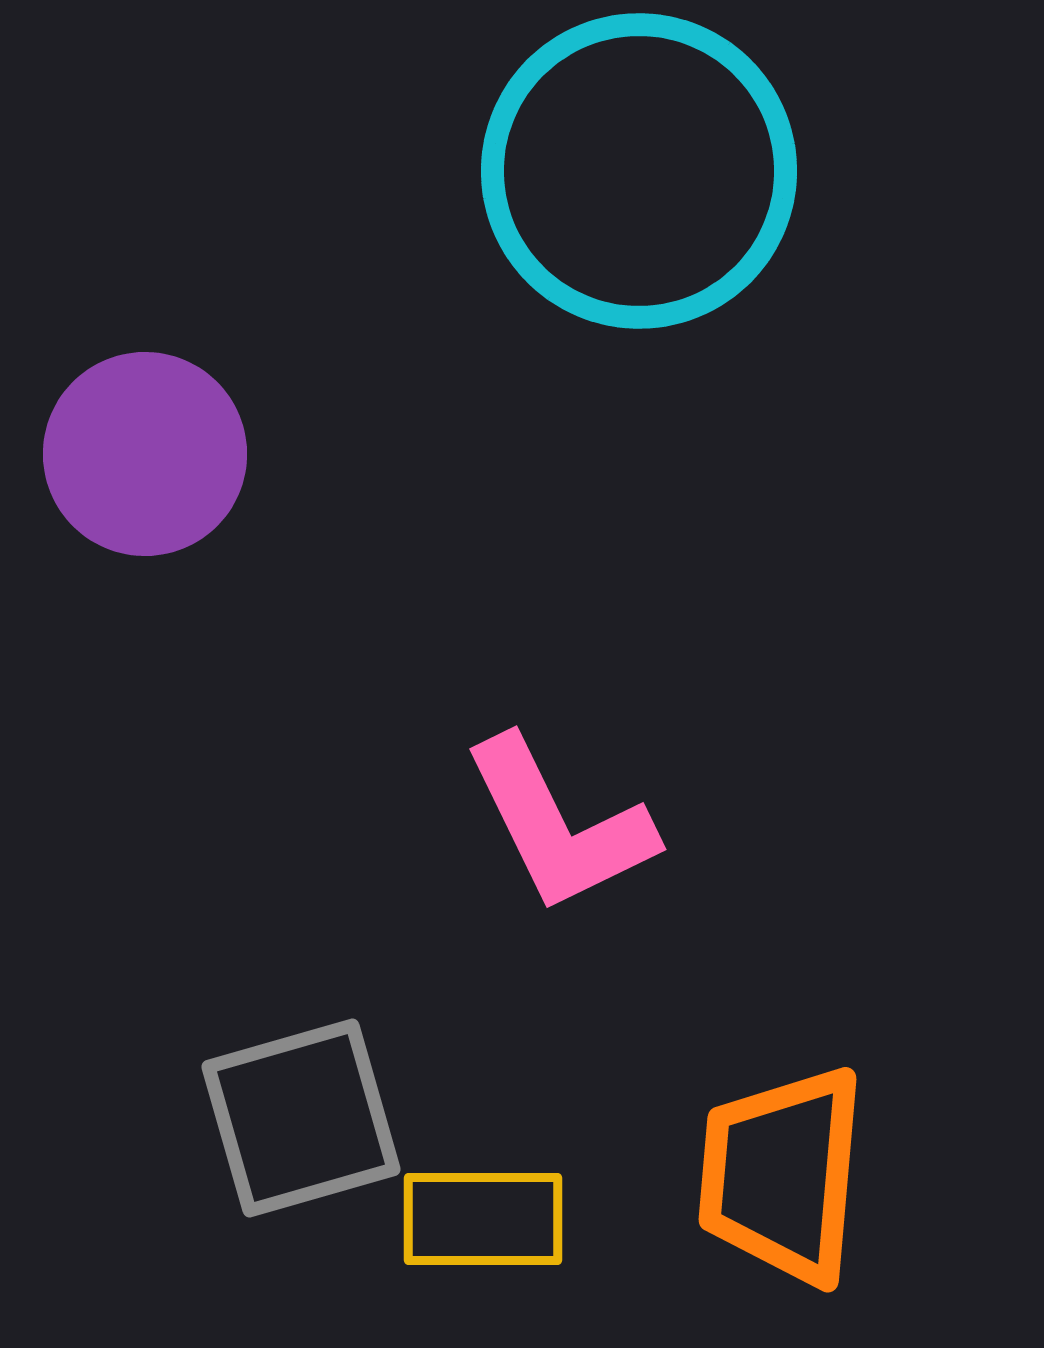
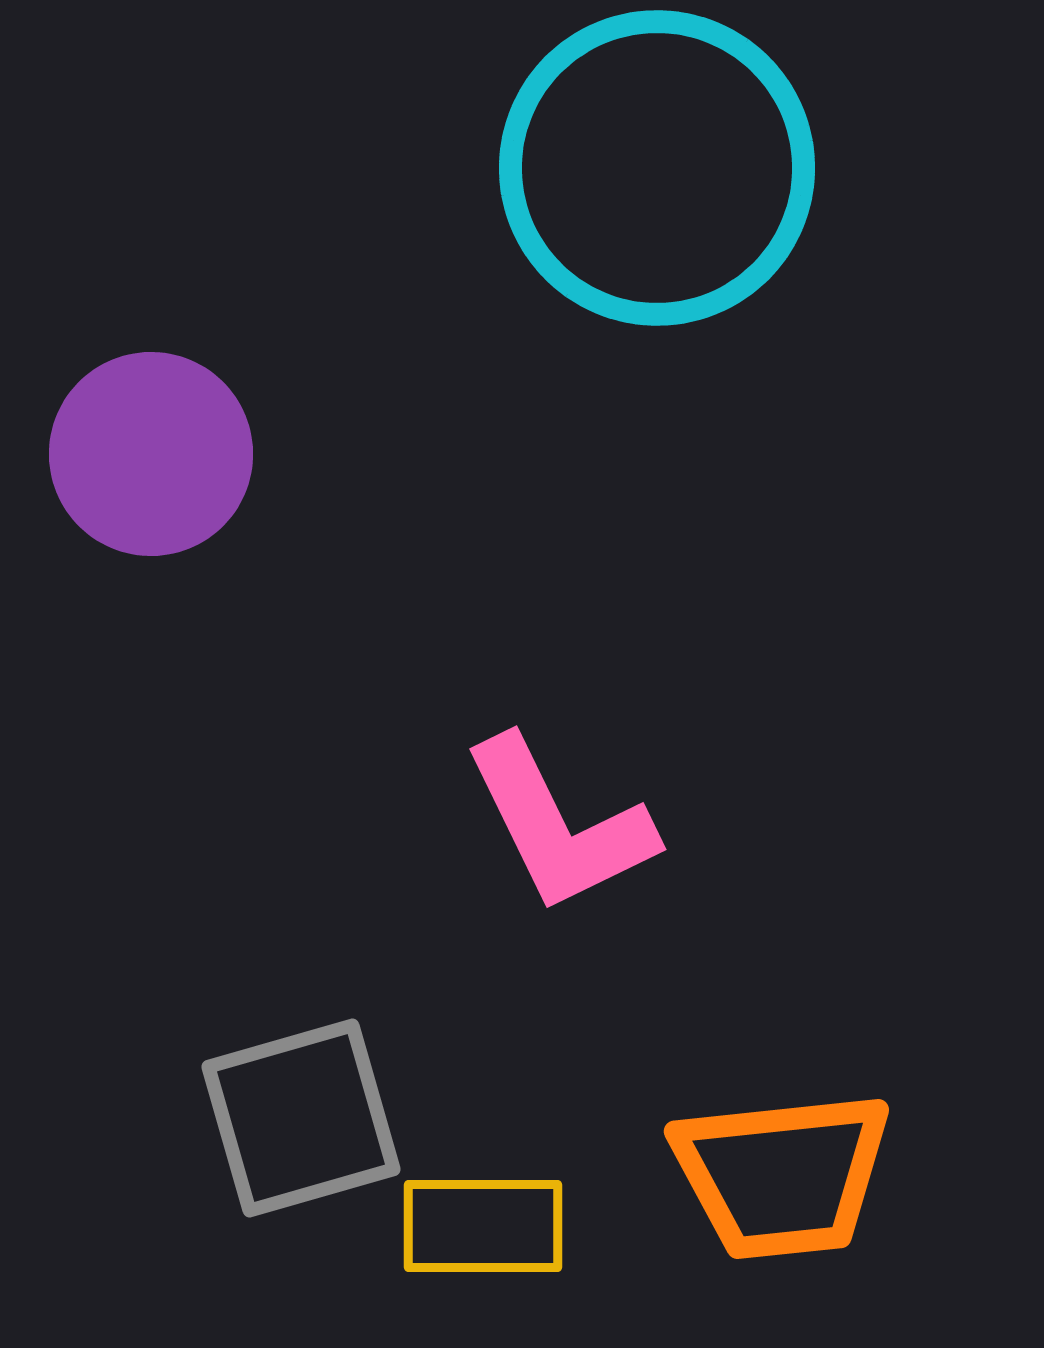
cyan circle: moved 18 px right, 3 px up
purple circle: moved 6 px right
orange trapezoid: rotated 101 degrees counterclockwise
yellow rectangle: moved 7 px down
